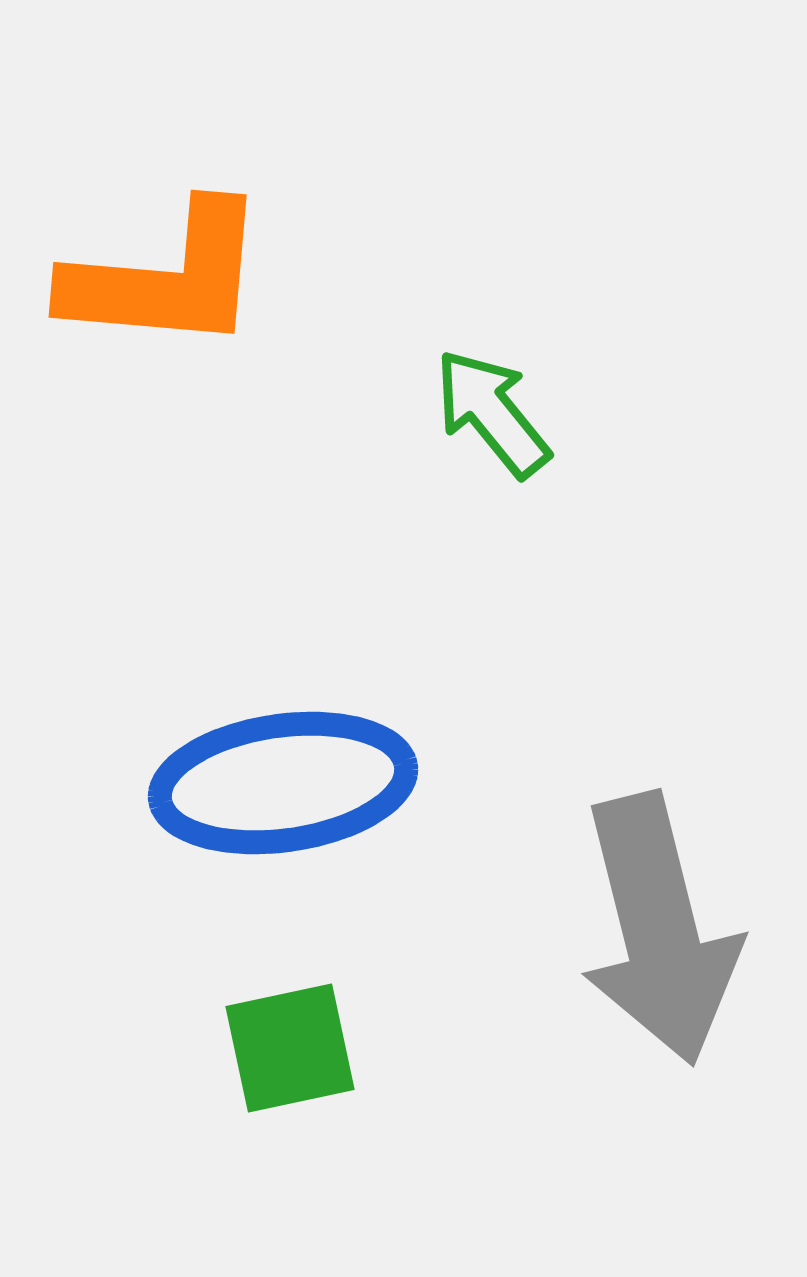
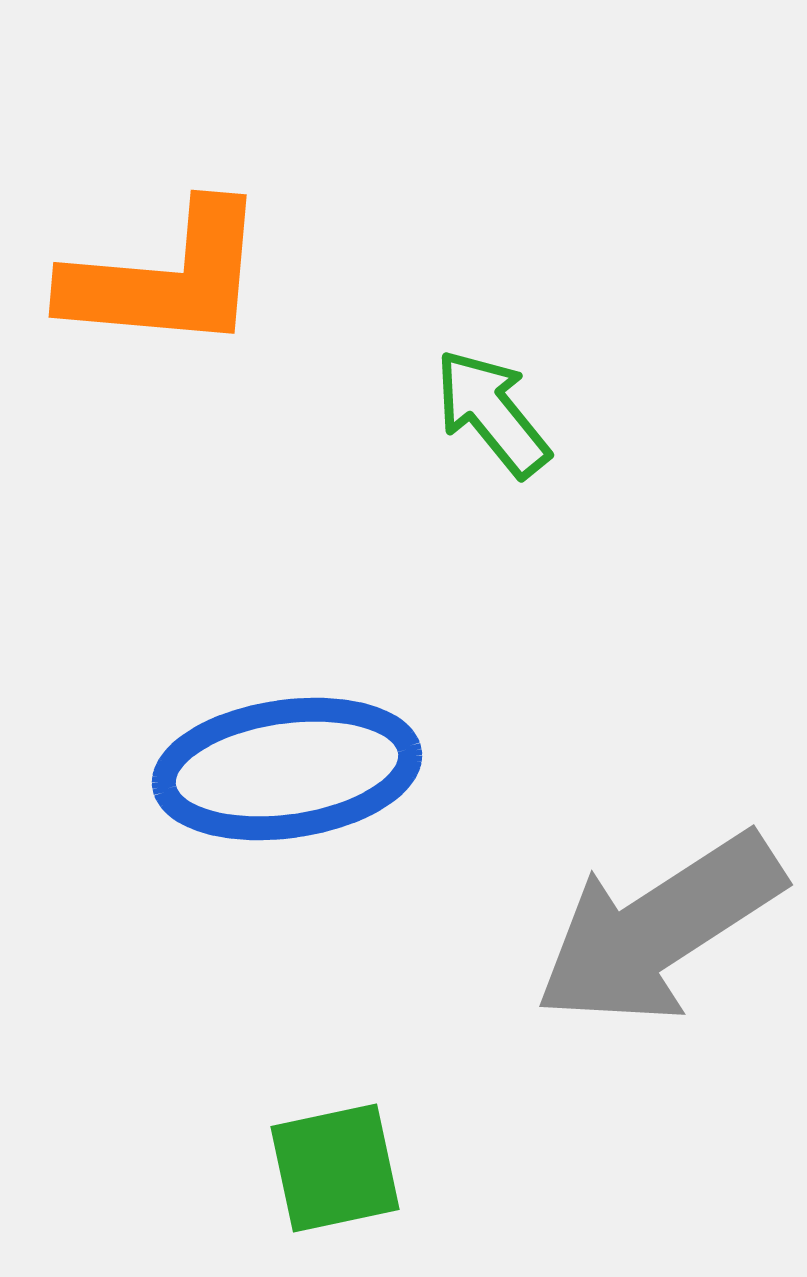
blue ellipse: moved 4 px right, 14 px up
gray arrow: rotated 71 degrees clockwise
green square: moved 45 px right, 120 px down
